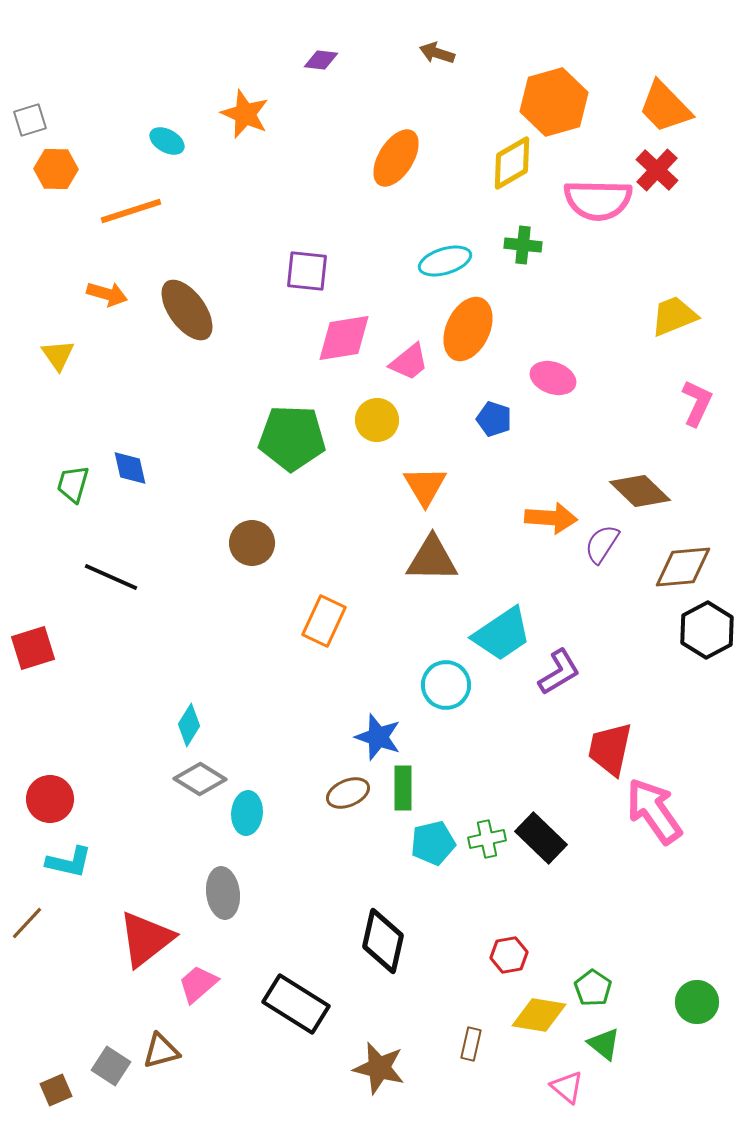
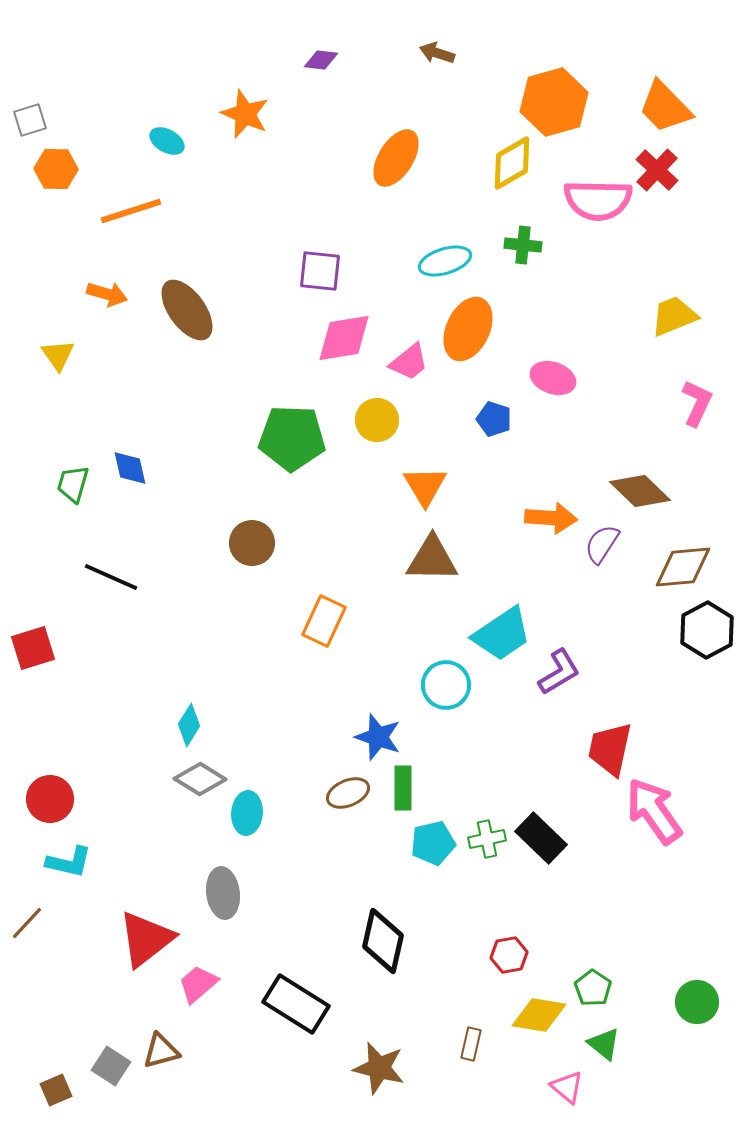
purple square at (307, 271): moved 13 px right
